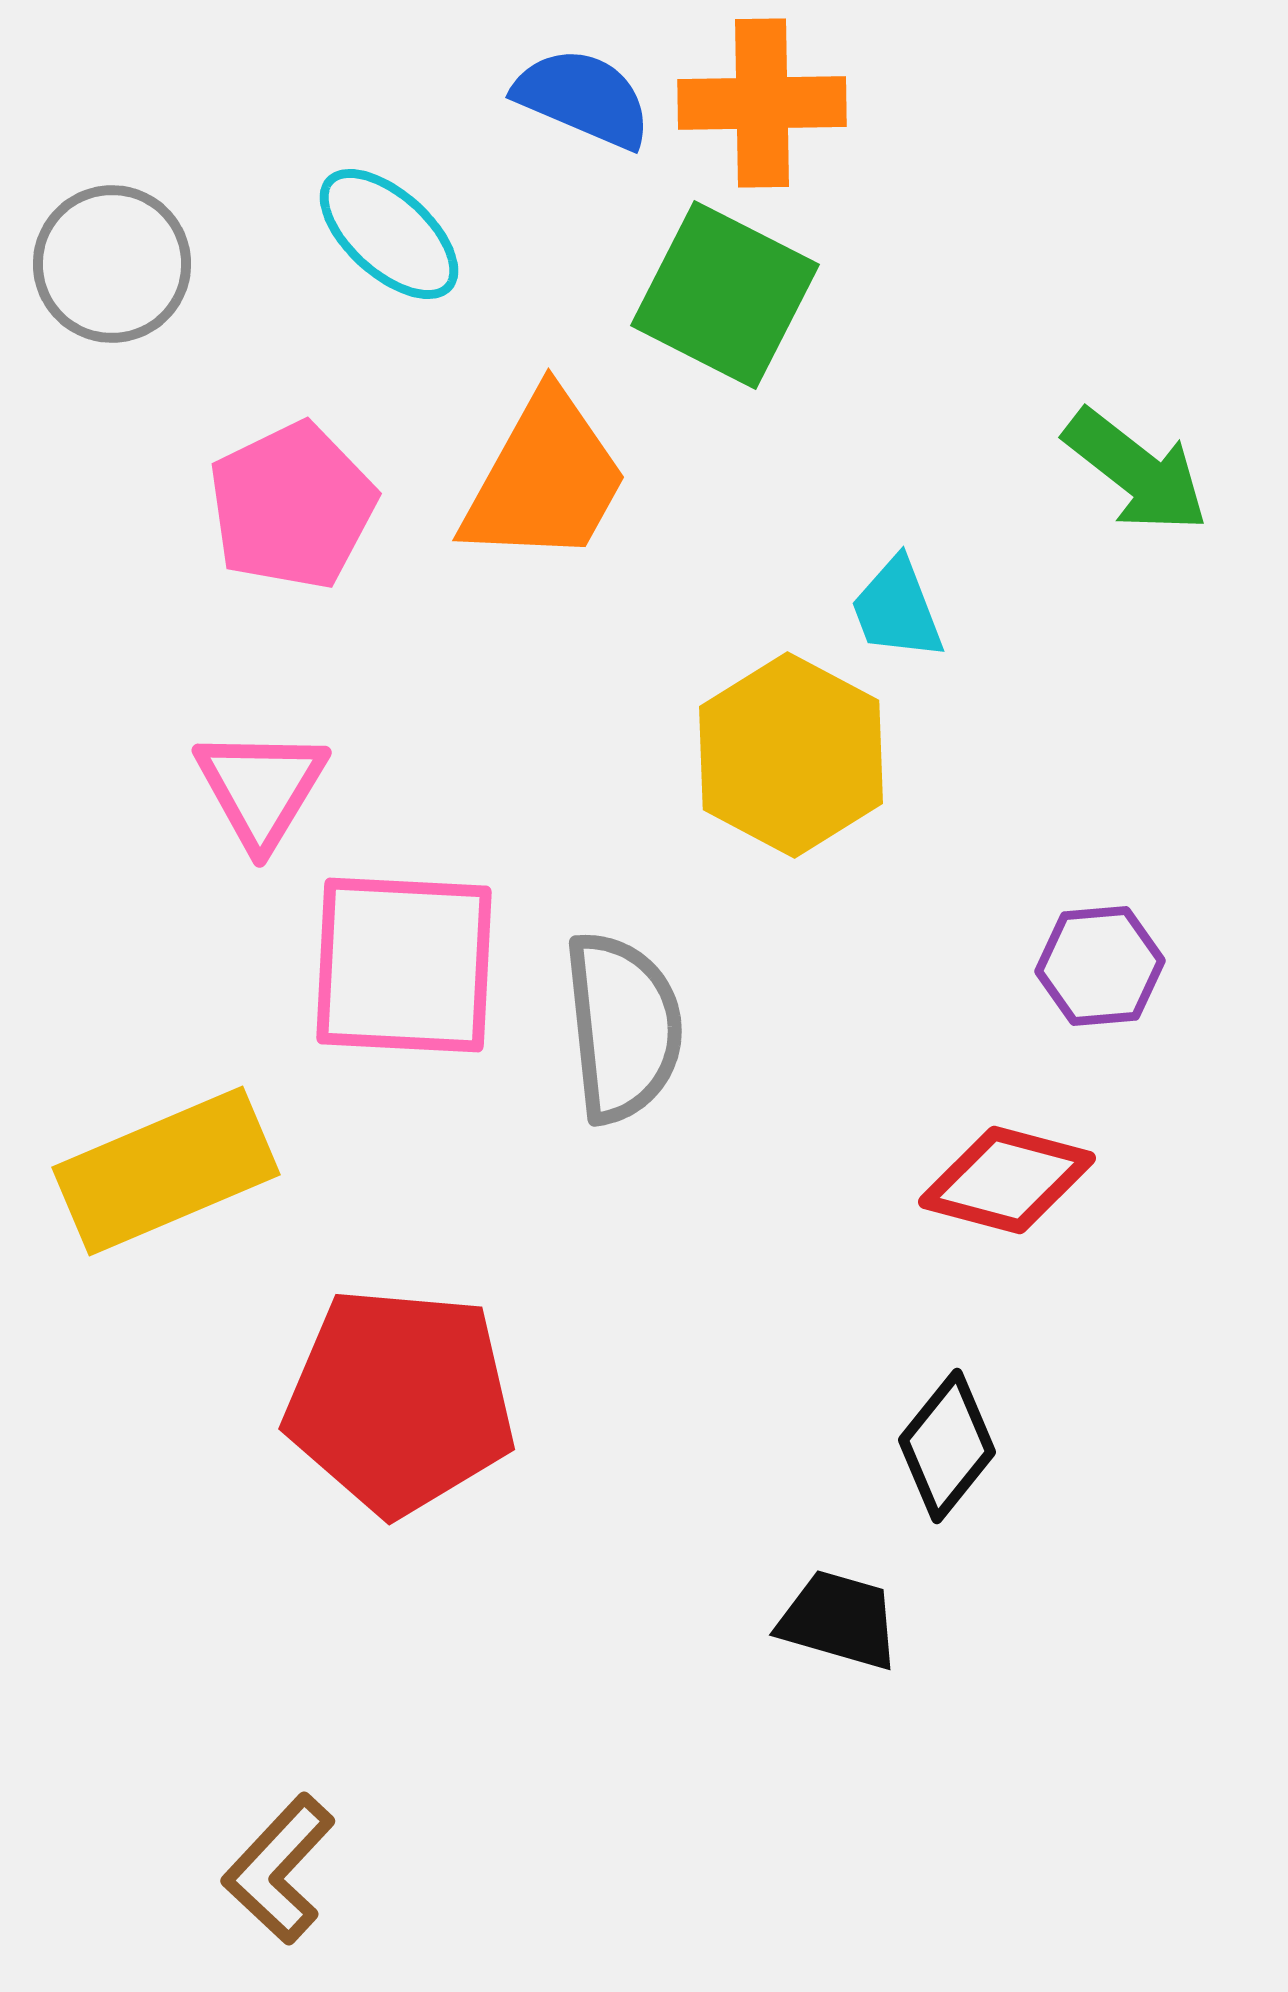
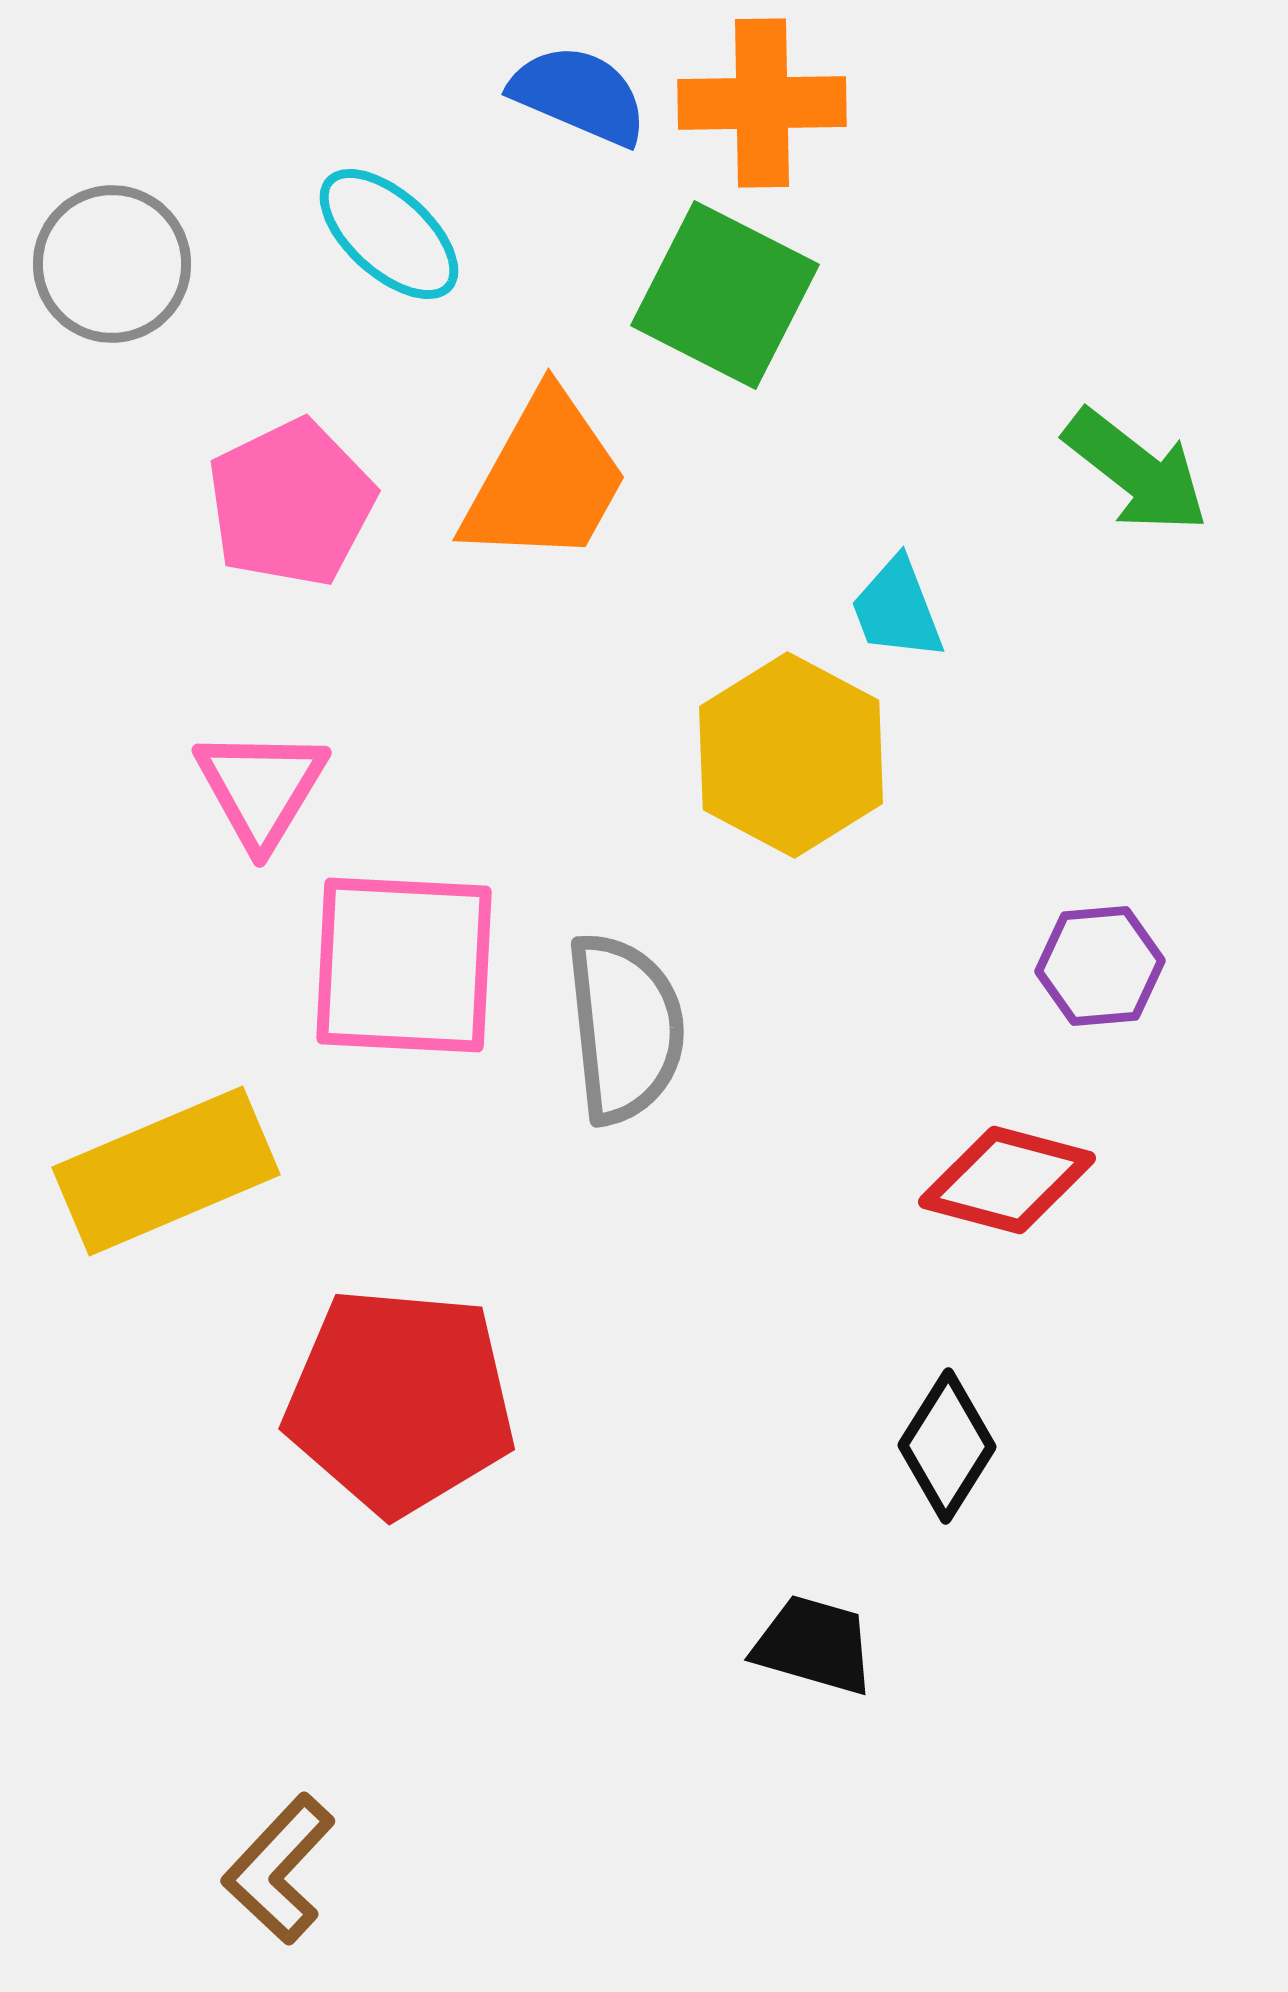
blue semicircle: moved 4 px left, 3 px up
pink pentagon: moved 1 px left, 3 px up
gray semicircle: moved 2 px right, 1 px down
black diamond: rotated 7 degrees counterclockwise
black trapezoid: moved 25 px left, 25 px down
